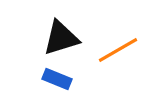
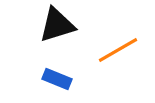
black triangle: moved 4 px left, 13 px up
